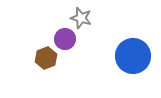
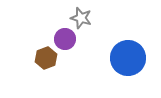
blue circle: moved 5 px left, 2 px down
